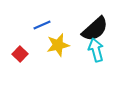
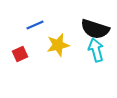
blue line: moved 7 px left
black semicircle: rotated 60 degrees clockwise
red square: rotated 21 degrees clockwise
